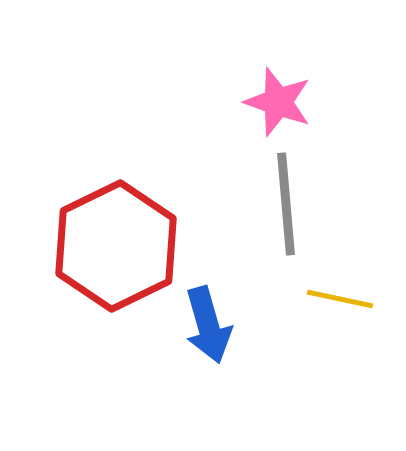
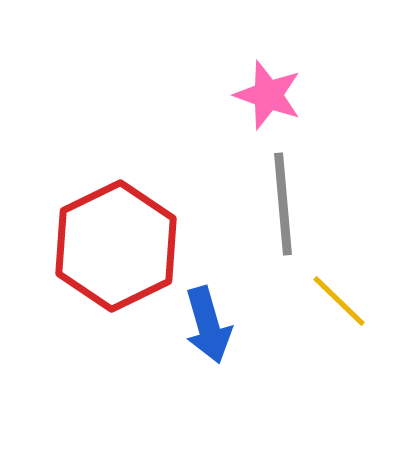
pink star: moved 10 px left, 7 px up
gray line: moved 3 px left
yellow line: moved 1 px left, 2 px down; rotated 32 degrees clockwise
